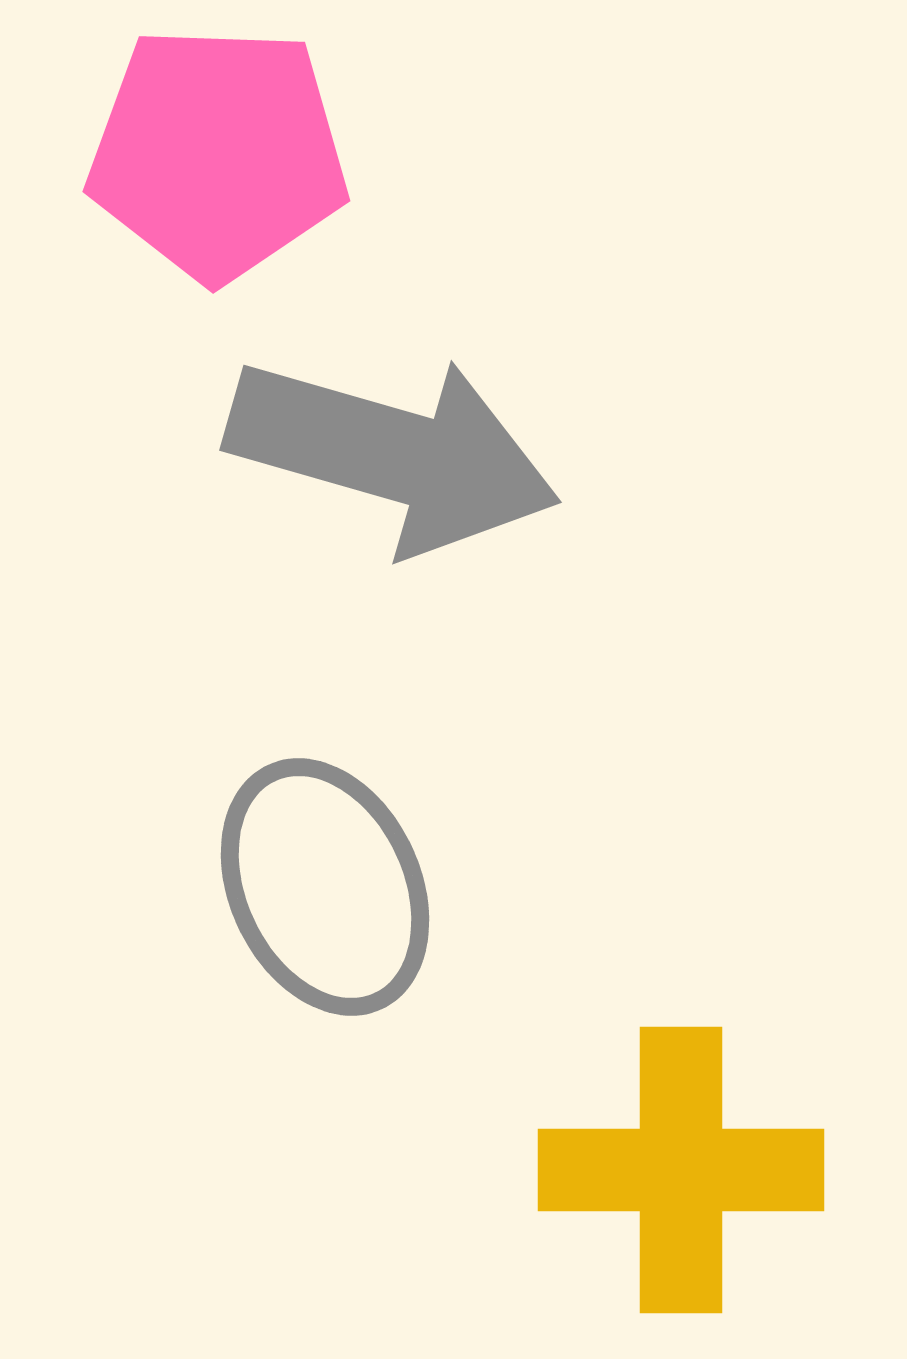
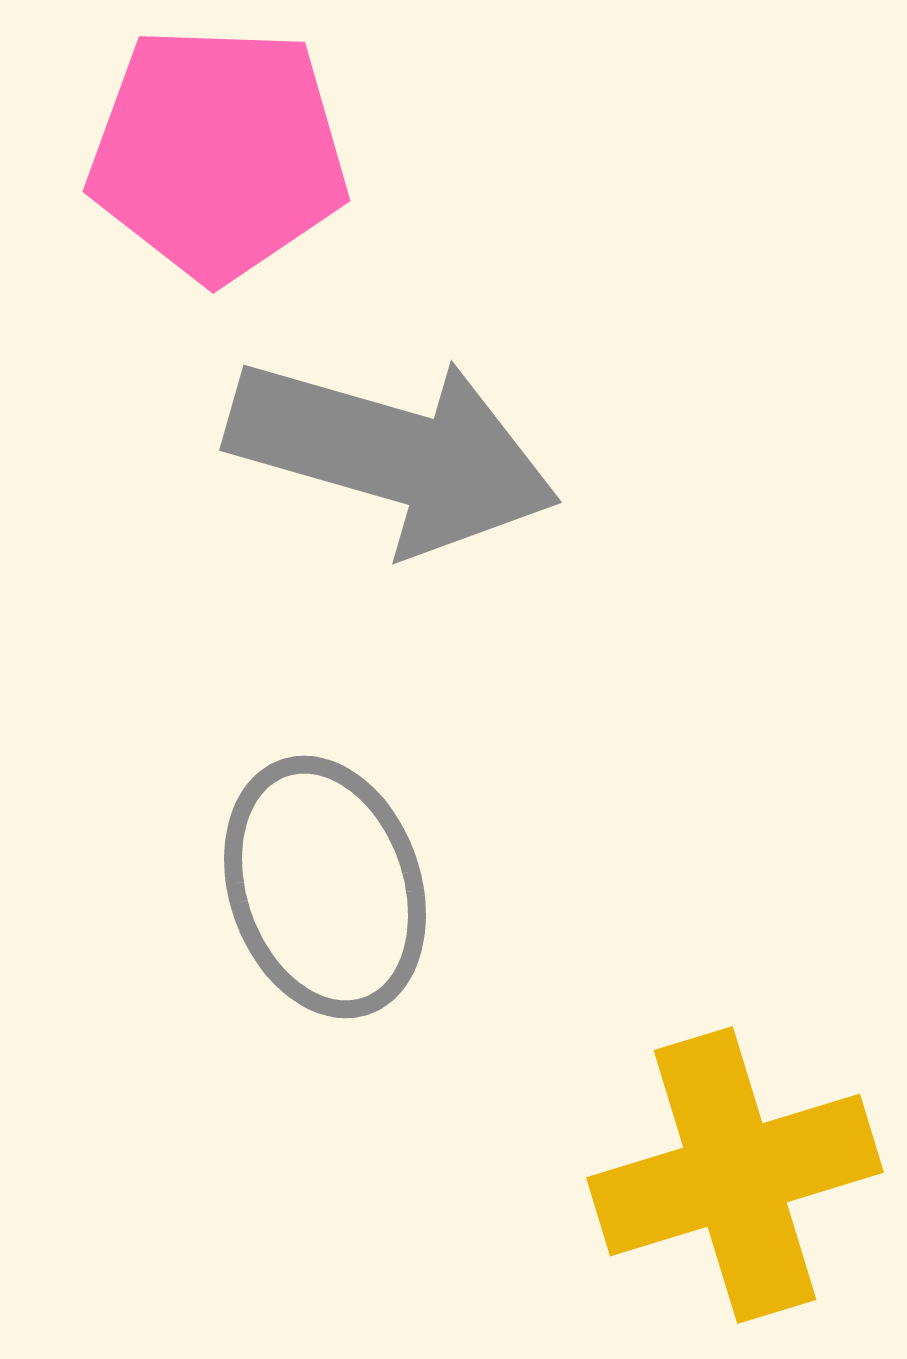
gray ellipse: rotated 6 degrees clockwise
yellow cross: moved 54 px right, 5 px down; rotated 17 degrees counterclockwise
